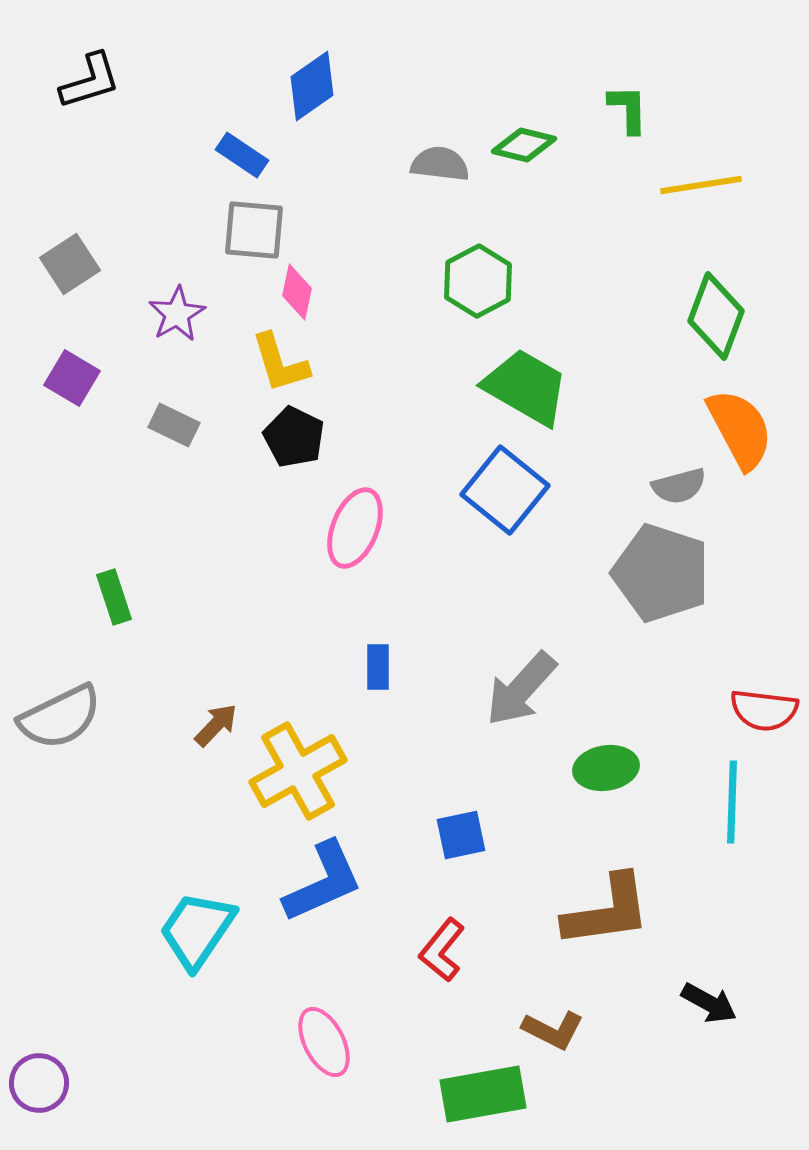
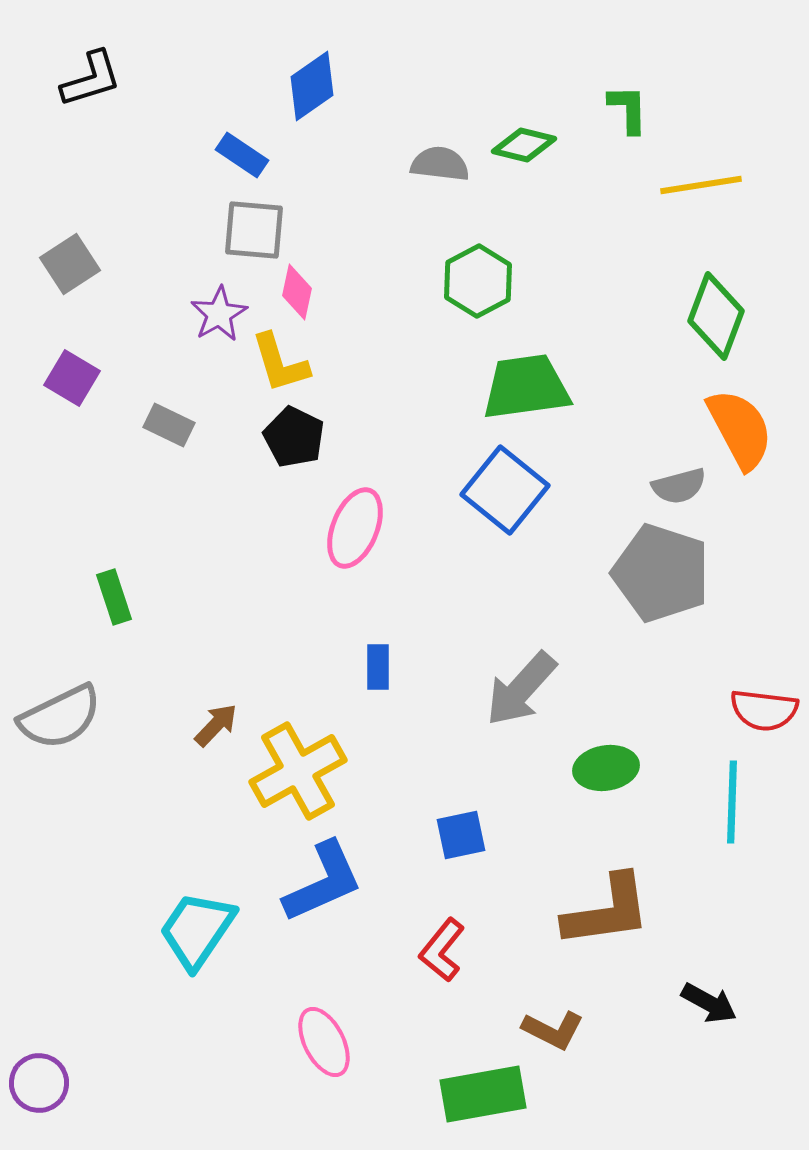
black L-shape at (90, 81): moved 1 px right, 2 px up
purple star at (177, 314): moved 42 px right
green trapezoid at (526, 387): rotated 38 degrees counterclockwise
gray rectangle at (174, 425): moved 5 px left
